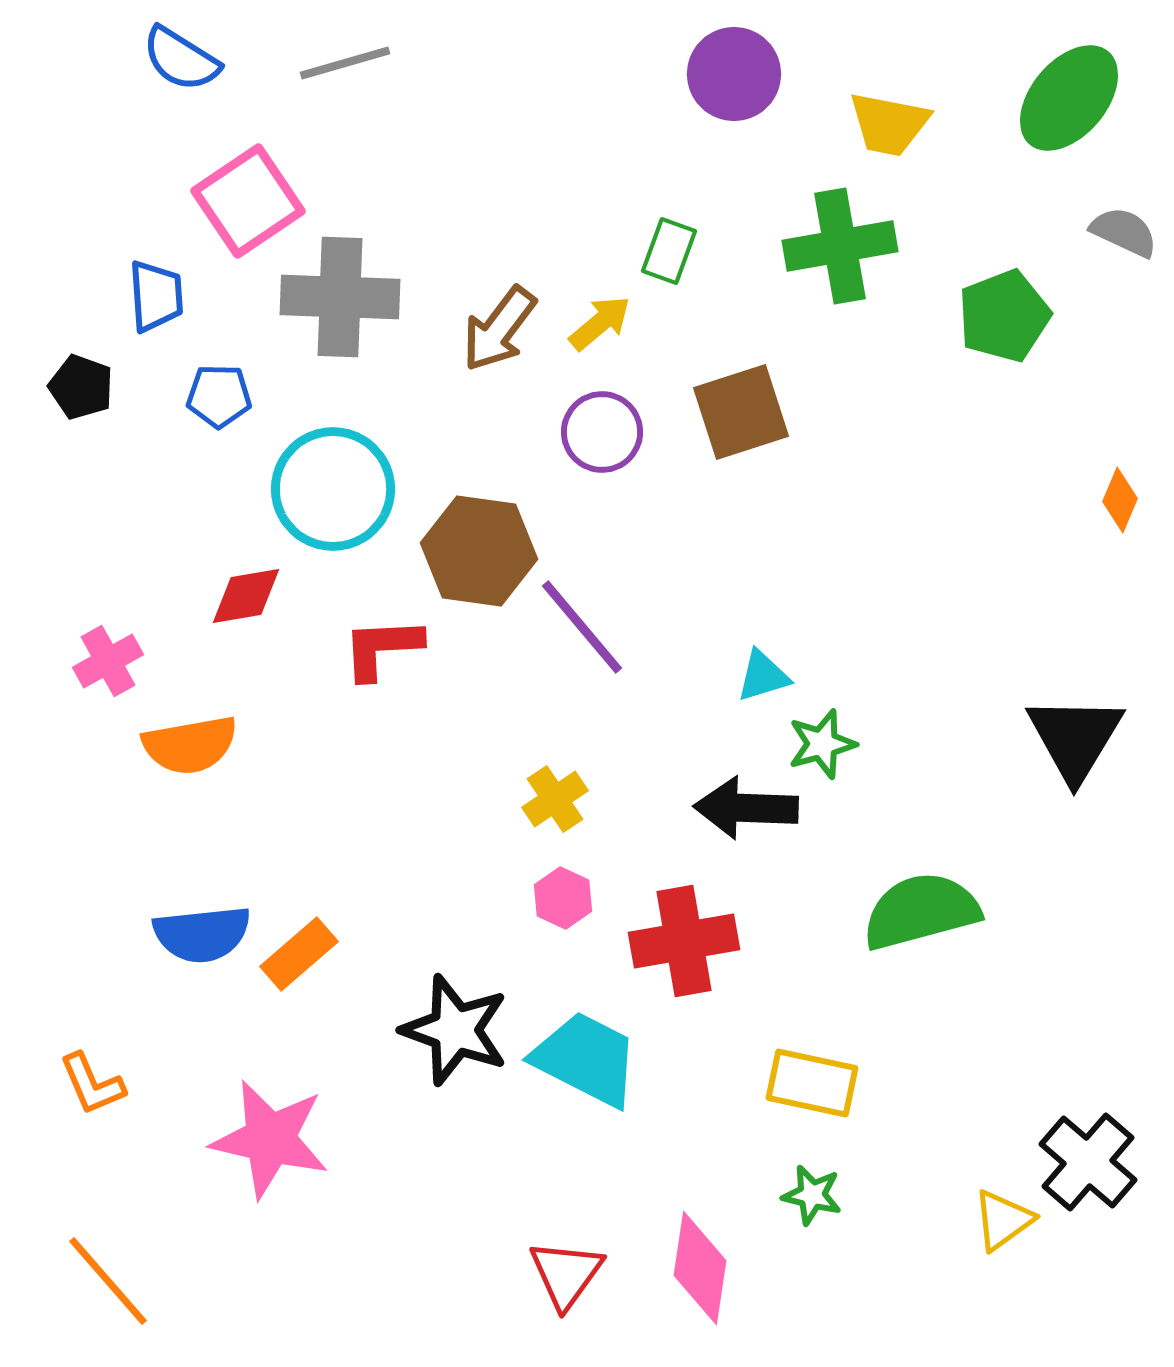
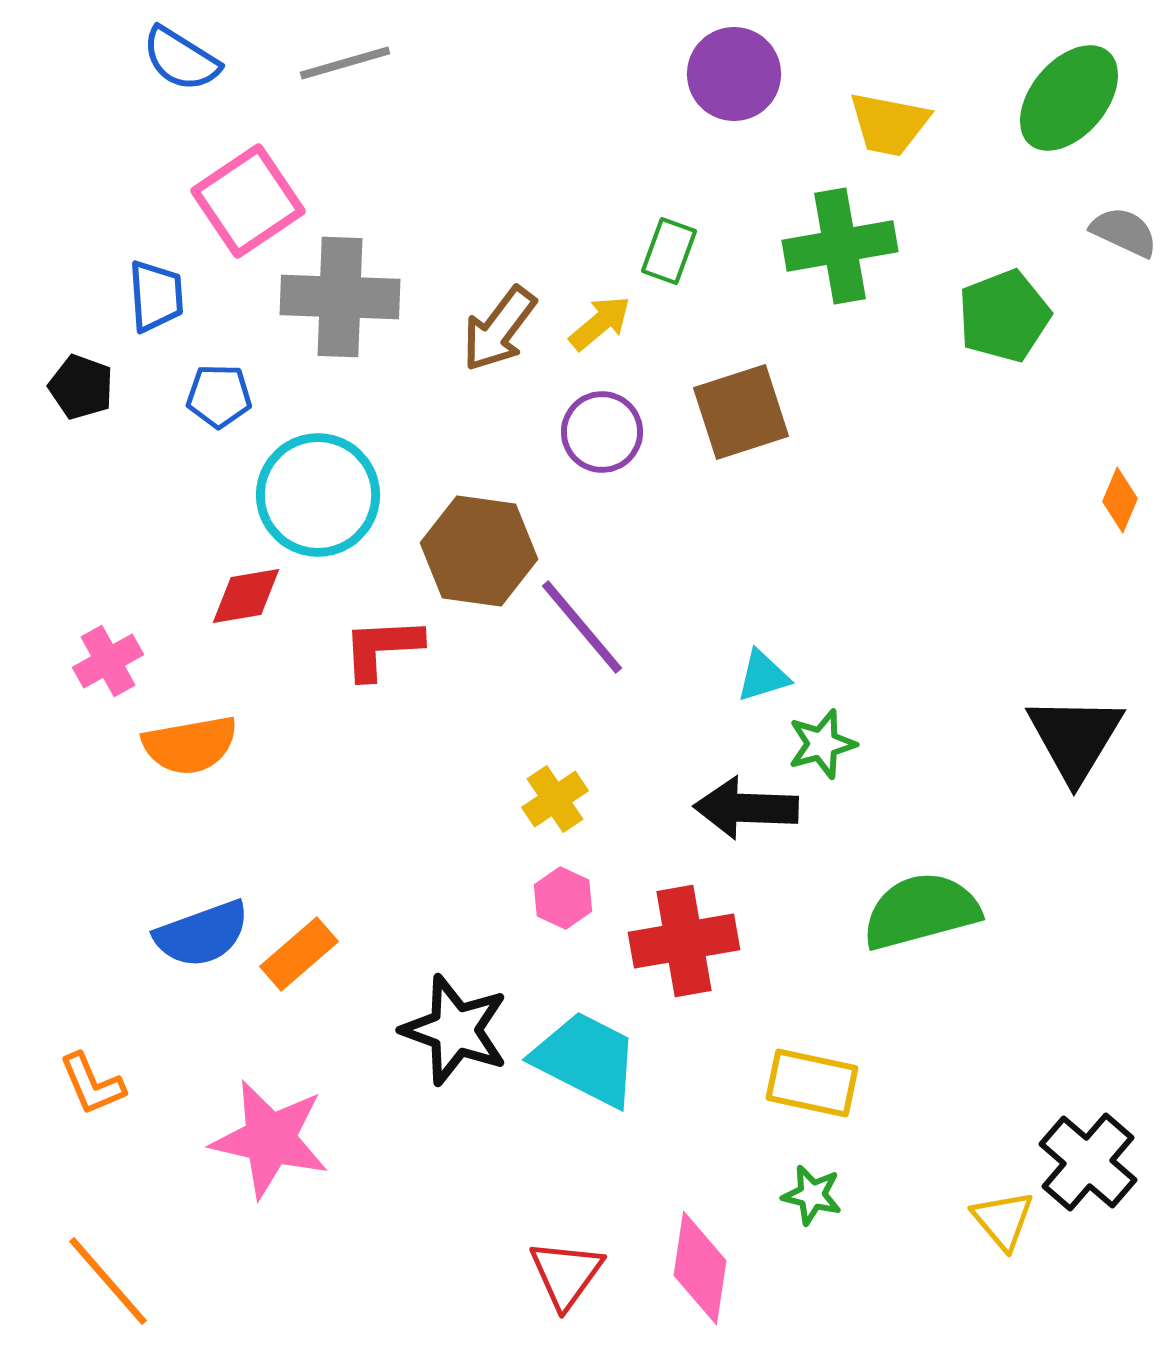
cyan circle at (333, 489): moved 15 px left, 6 px down
blue semicircle at (202, 934): rotated 14 degrees counterclockwise
yellow triangle at (1003, 1220): rotated 34 degrees counterclockwise
